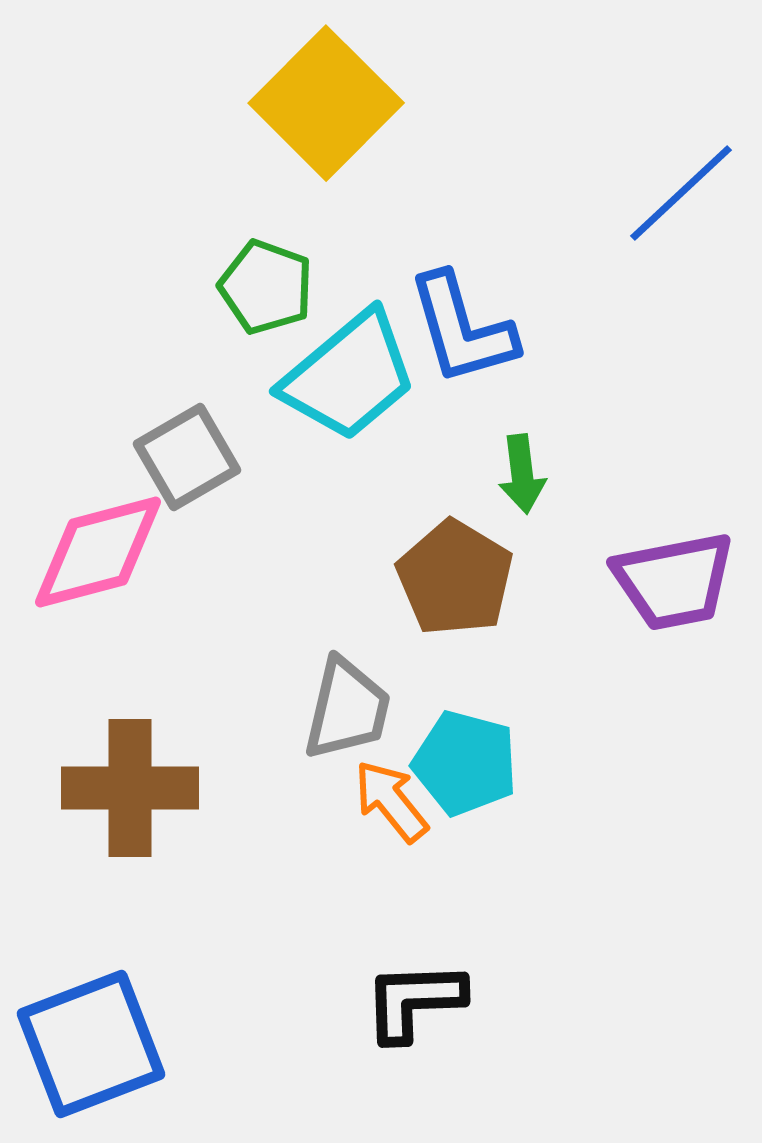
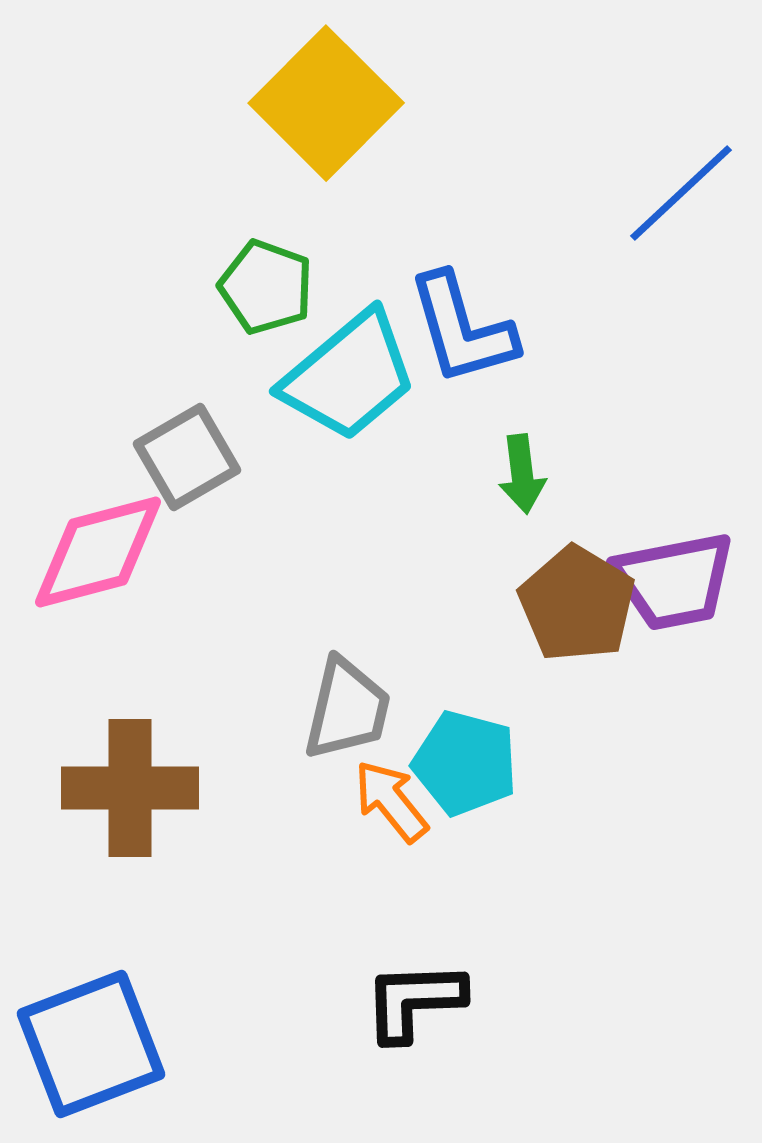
brown pentagon: moved 122 px right, 26 px down
